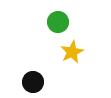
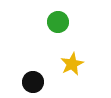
yellow star: moved 12 px down
